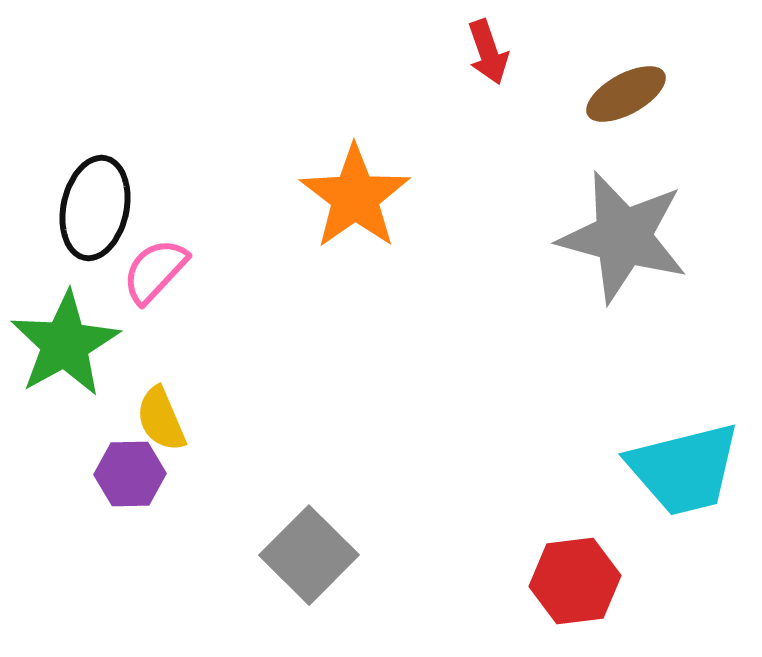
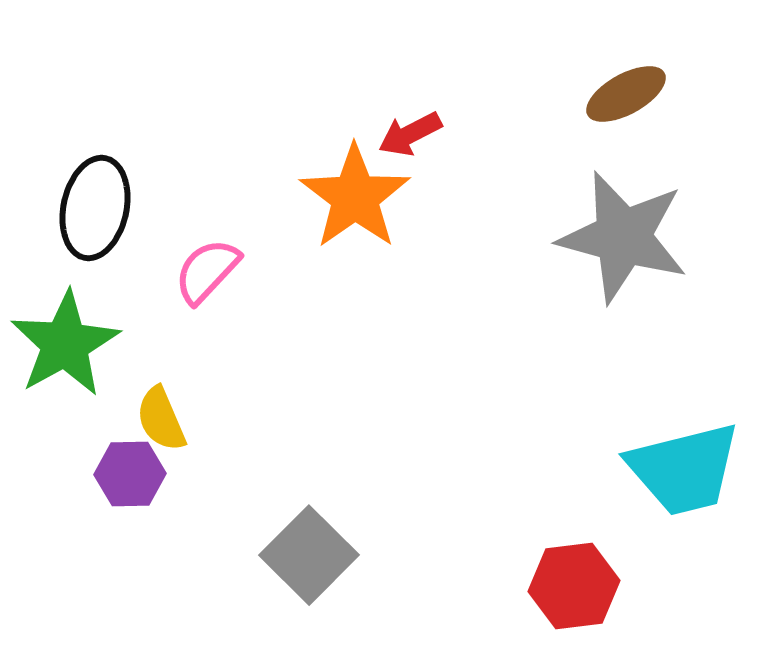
red arrow: moved 78 px left, 82 px down; rotated 82 degrees clockwise
pink semicircle: moved 52 px right
red hexagon: moved 1 px left, 5 px down
